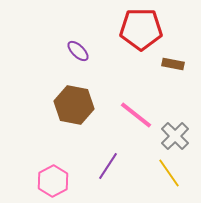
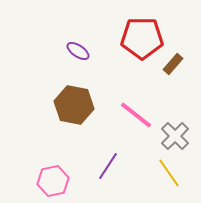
red pentagon: moved 1 px right, 9 px down
purple ellipse: rotated 10 degrees counterclockwise
brown rectangle: rotated 60 degrees counterclockwise
pink hexagon: rotated 16 degrees clockwise
